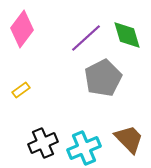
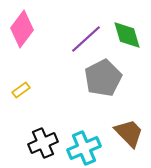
purple line: moved 1 px down
brown trapezoid: moved 6 px up
